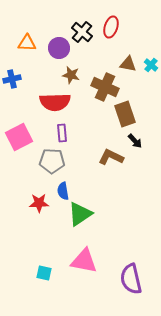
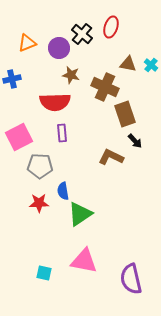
black cross: moved 2 px down
orange triangle: rotated 24 degrees counterclockwise
gray pentagon: moved 12 px left, 5 px down
